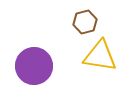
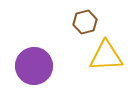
yellow triangle: moved 6 px right; rotated 12 degrees counterclockwise
